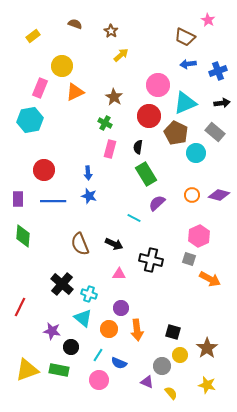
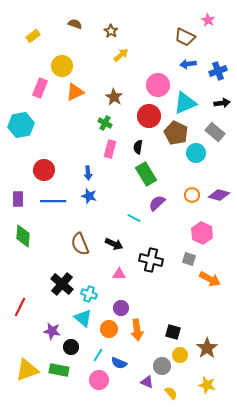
cyan hexagon at (30, 120): moved 9 px left, 5 px down
pink hexagon at (199, 236): moved 3 px right, 3 px up; rotated 10 degrees counterclockwise
